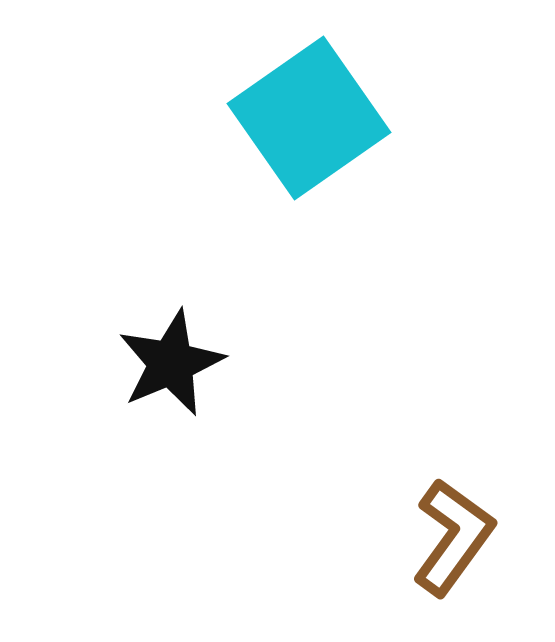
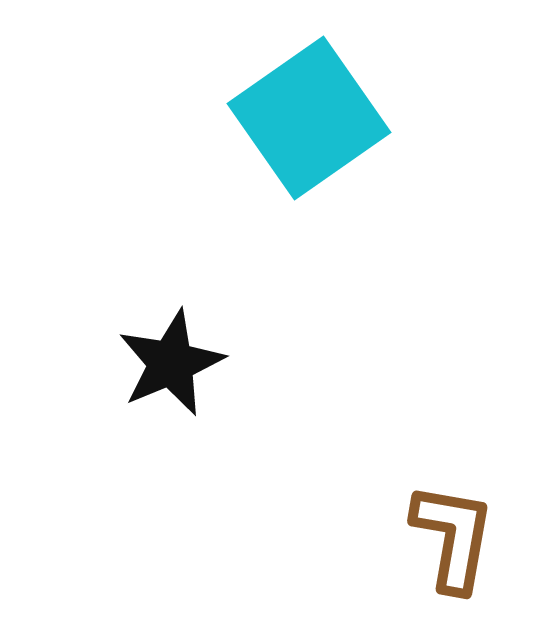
brown L-shape: rotated 26 degrees counterclockwise
